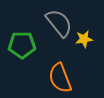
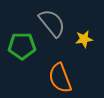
gray semicircle: moved 7 px left
green pentagon: moved 1 px down
